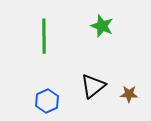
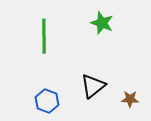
green star: moved 3 px up
brown star: moved 1 px right, 5 px down
blue hexagon: rotated 15 degrees counterclockwise
